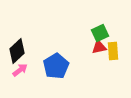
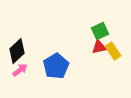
green square: moved 2 px up
yellow rectangle: rotated 30 degrees counterclockwise
